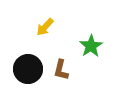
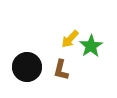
yellow arrow: moved 25 px right, 12 px down
black circle: moved 1 px left, 2 px up
